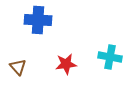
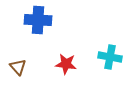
red star: rotated 15 degrees clockwise
